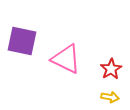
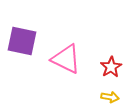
red star: moved 2 px up
